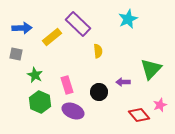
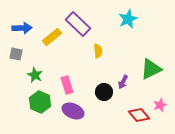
green triangle: rotated 20 degrees clockwise
purple arrow: rotated 64 degrees counterclockwise
black circle: moved 5 px right
